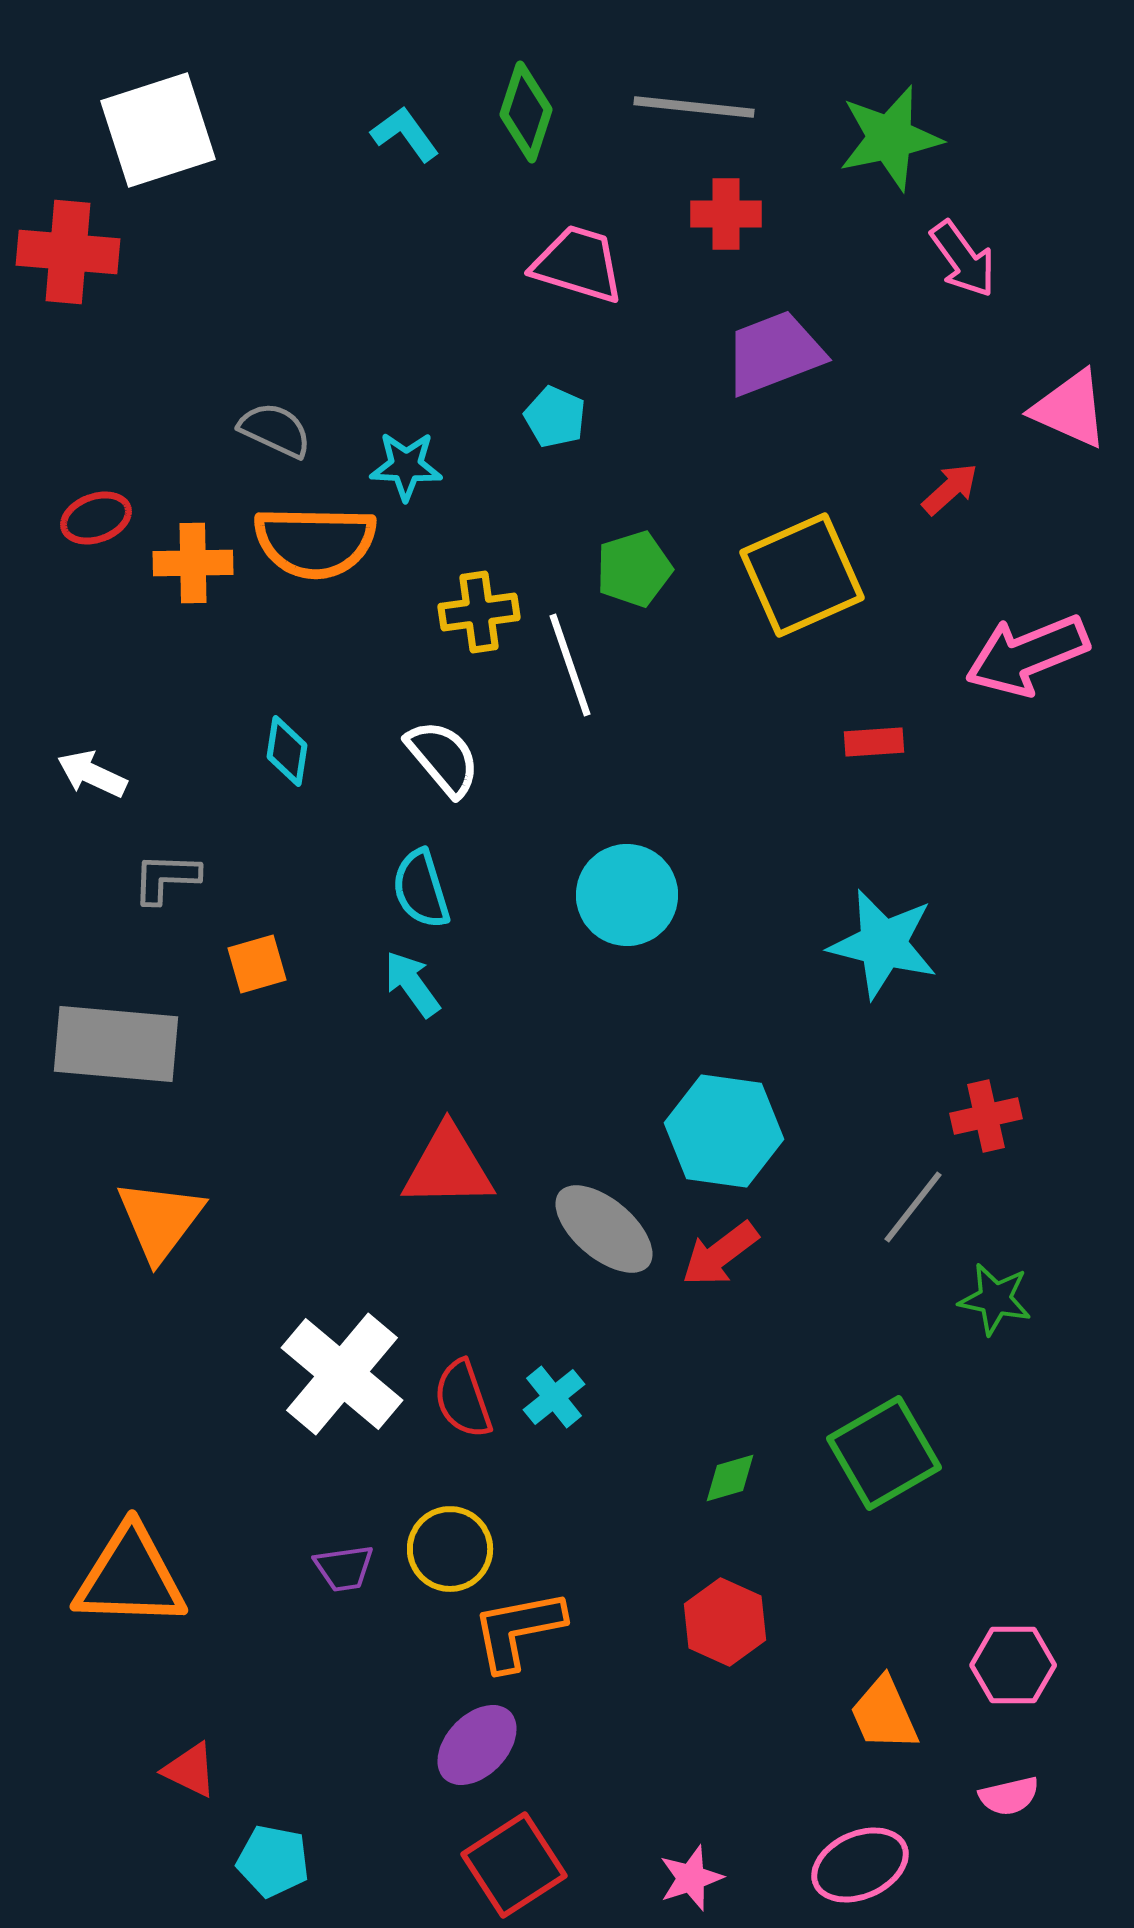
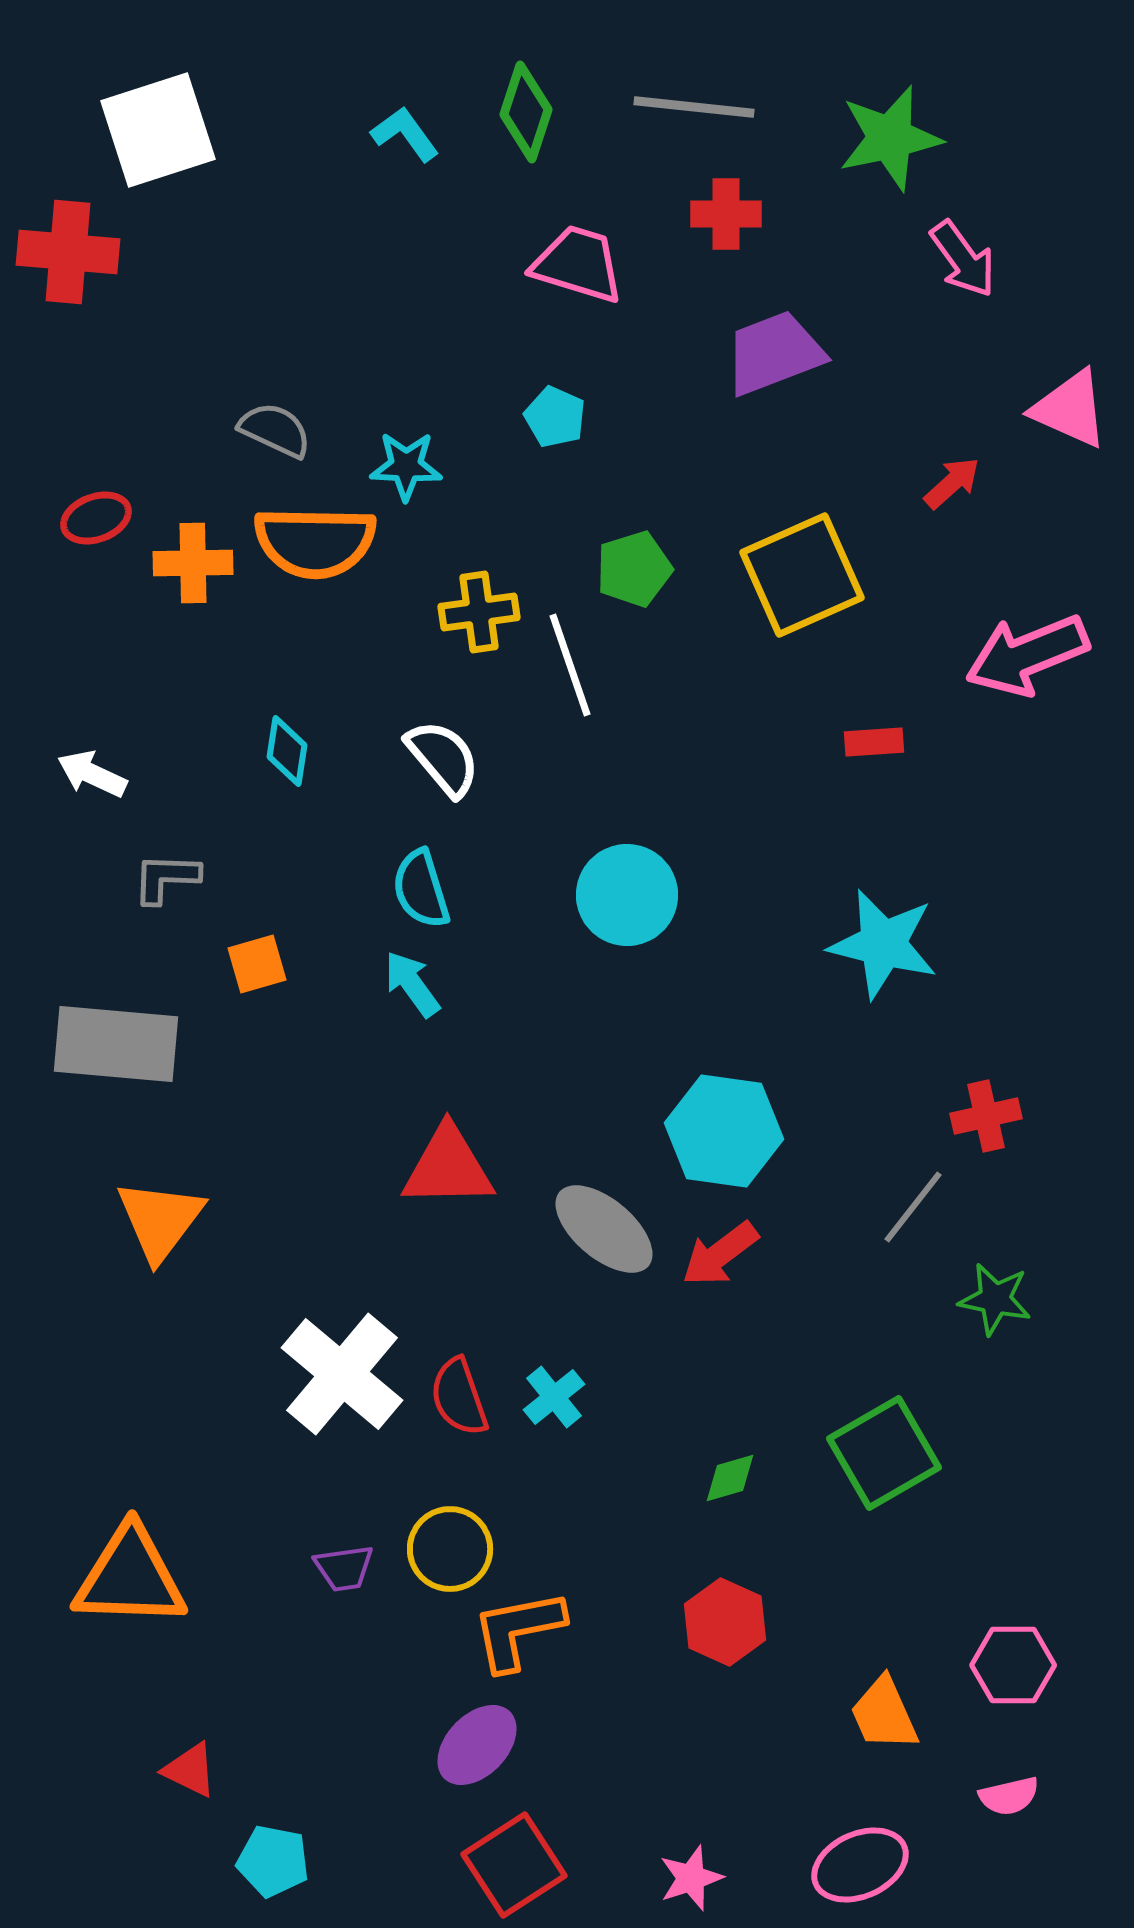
red arrow at (950, 489): moved 2 px right, 6 px up
red semicircle at (463, 1399): moved 4 px left, 2 px up
